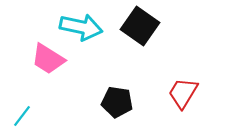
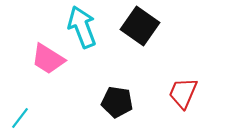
cyan arrow: moved 1 px right; rotated 123 degrees counterclockwise
red trapezoid: rotated 8 degrees counterclockwise
cyan line: moved 2 px left, 2 px down
